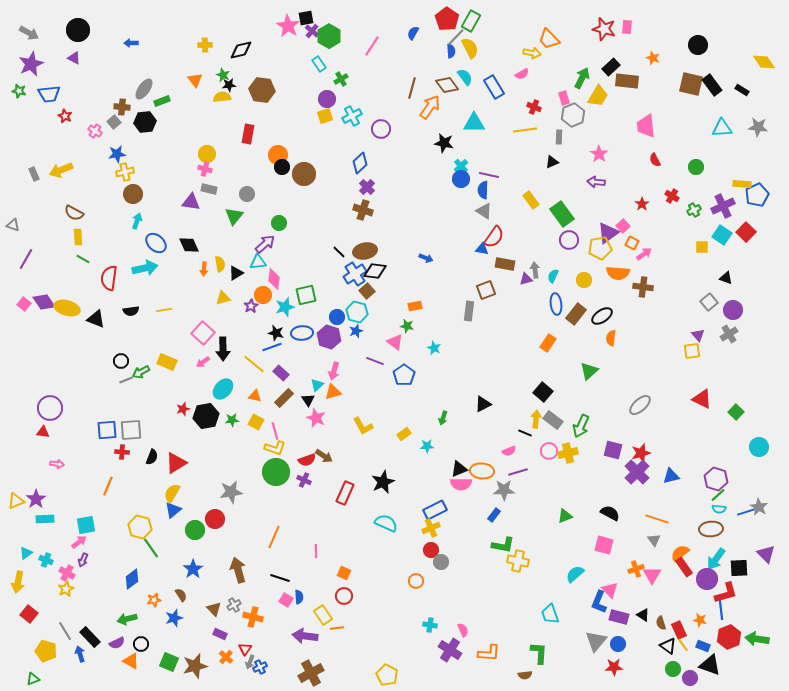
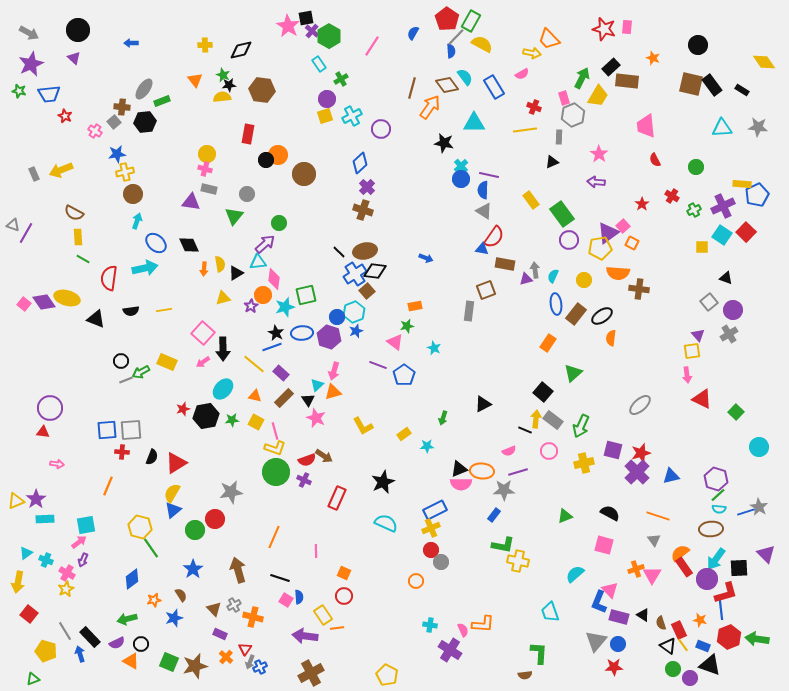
yellow semicircle at (470, 48): moved 12 px right, 4 px up; rotated 35 degrees counterclockwise
purple triangle at (74, 58): rotated 16 degrees clockwise
black circle at (282, 167): moved 16 px left, 7 px up
pink arrow at (644, 254): moved 43 px right, 121 px down; rotated 119 degrees clockwise
purple line at (26, 259): moved 26 px up
brown cross at (643, 287): moved 4 px left, 2 px down
yellow ellipse at (67, 308): moved 10 px up
cyan hexagon at (357, 312): moved 3 px left; rotated 25 degrees clockwise
green star at (407, 326): rotated 24 degrees counterclockwise
black star at (276, 333): rotated 14 degrees clockwise
purple line at (375, 361): moved 3 px right, 4 px down
green triangle at (589, 371): moved 16 px left, 2 px down
black line at (525, 433): moved 3 px up
yellow cross at (568, 453): moved 16 px right, 10 px down
red rectangle at (345, 493): moved 8 px left, 5 px down
orange line at (657, 519): moved 1 px right, 3 px up
cyan trapezoid at (550, 614): moved 2 px up
orange L-shape at (489, 653): moved 6 px left, 29 px up
